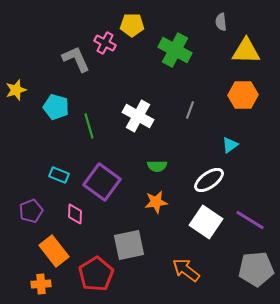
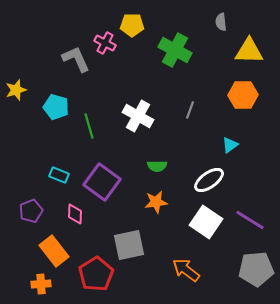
yellow triangle: moved 3 px right
